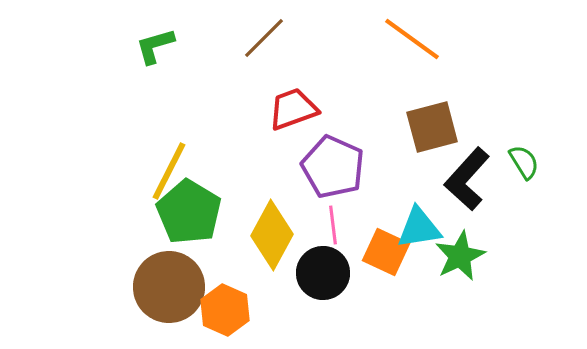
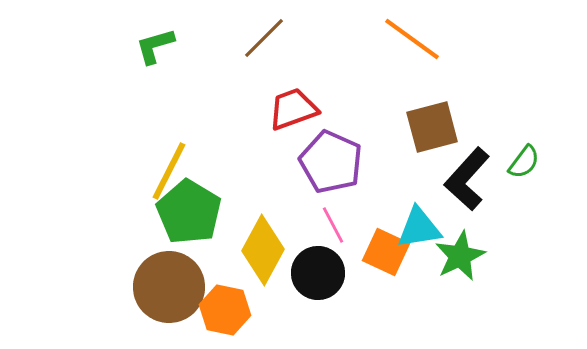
green semicircle: rotated 69 degrees clockwise
purple pentagon: moved 2 px left, 5 px up
pink line: rotated 21 degrees counterclockwise
yellow diamond: moved 9 px left, 15 px down
black circle: moved 5 px left
orange hexagon: rotated 12 degrees counterclockwise
